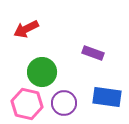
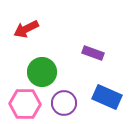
blue rectangle: rotated 16 degrees clockwise
pink hexagon: moved 2 px left; rotated 12 degrees counterclockwise
